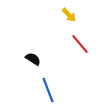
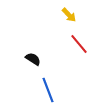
red line: moved 1 px left
